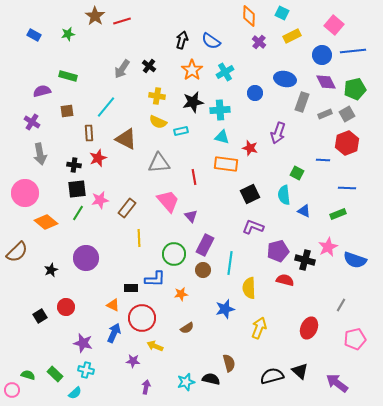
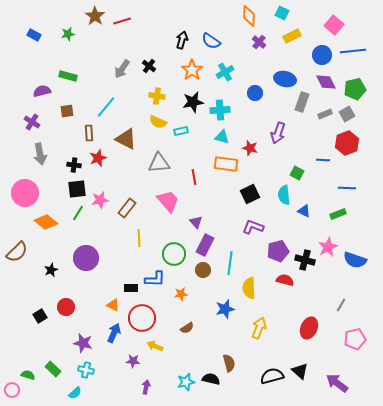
purple triangle at (191, 216): moved 5 px right, 6 px down
green rectangle at (55, 374): moved 2 px left, 5 px up
